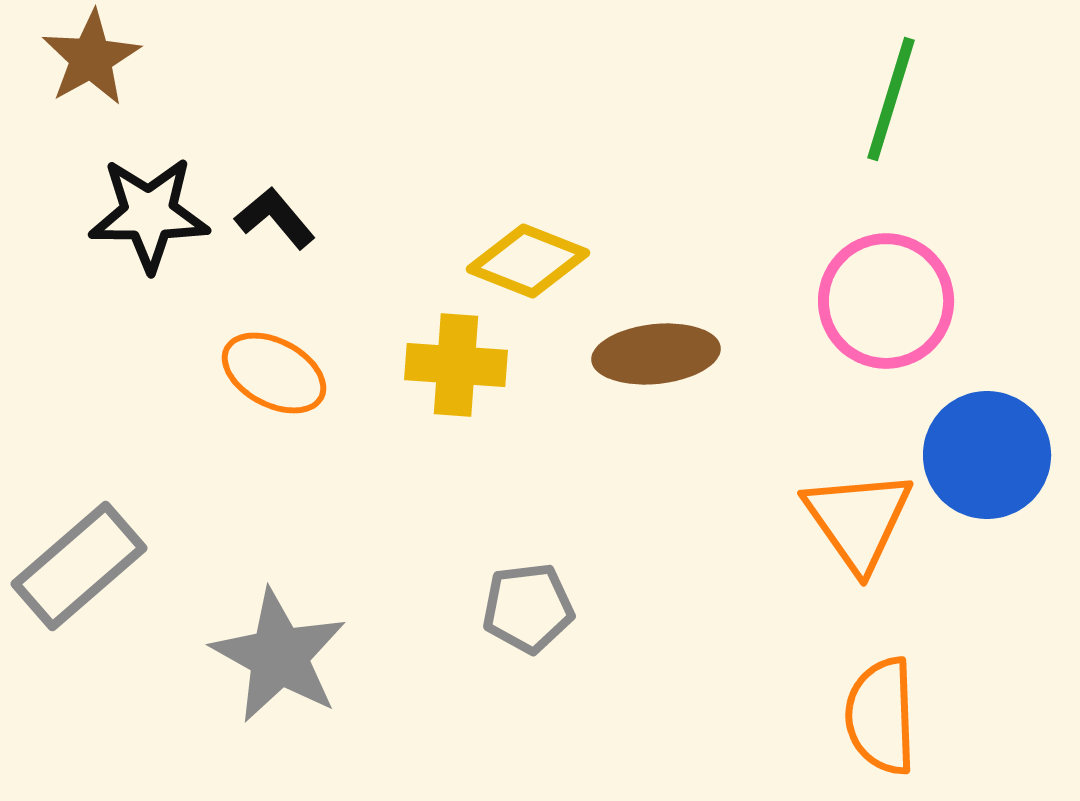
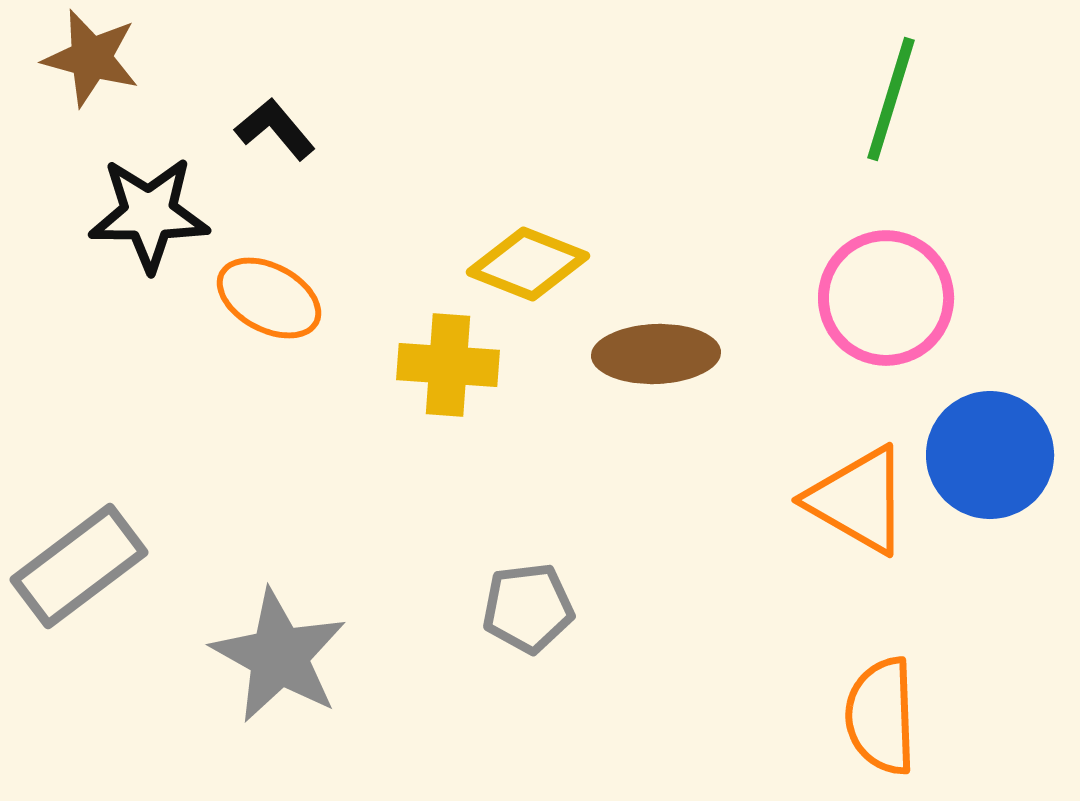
brown star: rotated 28 degrees counterclockwise
black L-shape: moved 89 px up
yellow diamond: moved 3 px down
pink circle: moved 3 px up
brown ellipse: rotated 4 degrees clockwise
yellow cross: moved 8 px left
orange ellipse: moved 5 px left, 75 px up
blue circle: moved 3 px right
orange triangle: moved 20 px up; rotated 25 degrees counterclockwise
gray rectangle: rotated 4 degrees clockwise
